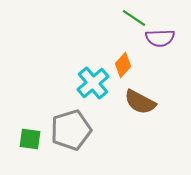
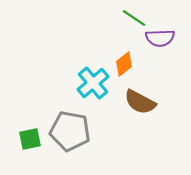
orange diamond: moved 1 px right, 1 px up; rotated 10 degrees clockwise
gray pentagon: moved 1 px left, 1 px down; rotated 27 degrees clockwise
green square: rotated 20 degrees counterclockwise
